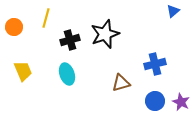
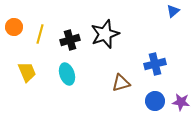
yellow line: moved 6 px left, 16 px down
yellow trapezoid: moved 4 px right, 1 px down
purple star: rotated 18 degrees counterclockwise
